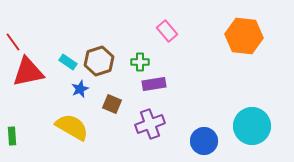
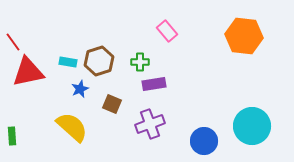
cyan rectangle: rotated 24 degrees counterclockwise
yellow semicircle: rotated 12 degrees clockwise
